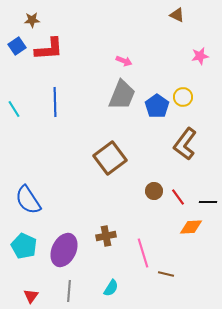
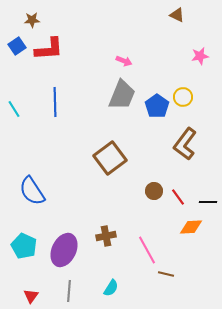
blue semicircle: moved 4 px right, 9 px up
pink line: moved 4 px right, 3 px up; rotated 12 degrees counterclockwise
